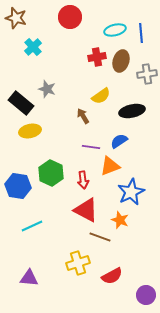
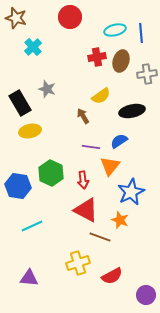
black rectangle: moved 1 px left; rotated 20 degrees clockwise
orange triangle: rotated 30 degrees counterclockwise
